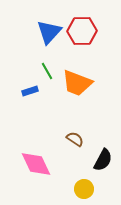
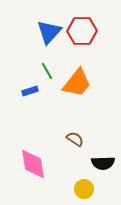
orange trapezoid: rotated 72 degrees counterclockwise
black semicircle: moved 3 px down; rotated 60 degrees clockwise
pink diamond: moved 3 px left; rotated 16 degrees clockwise
